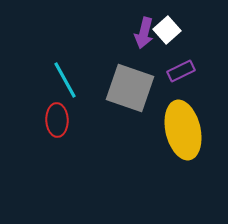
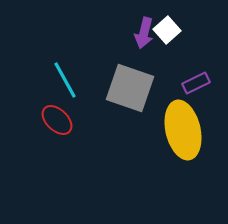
purple rectangle: moved 15 px right, 12 px down
red ellipse: rotated 44 degrees counterclockwise
